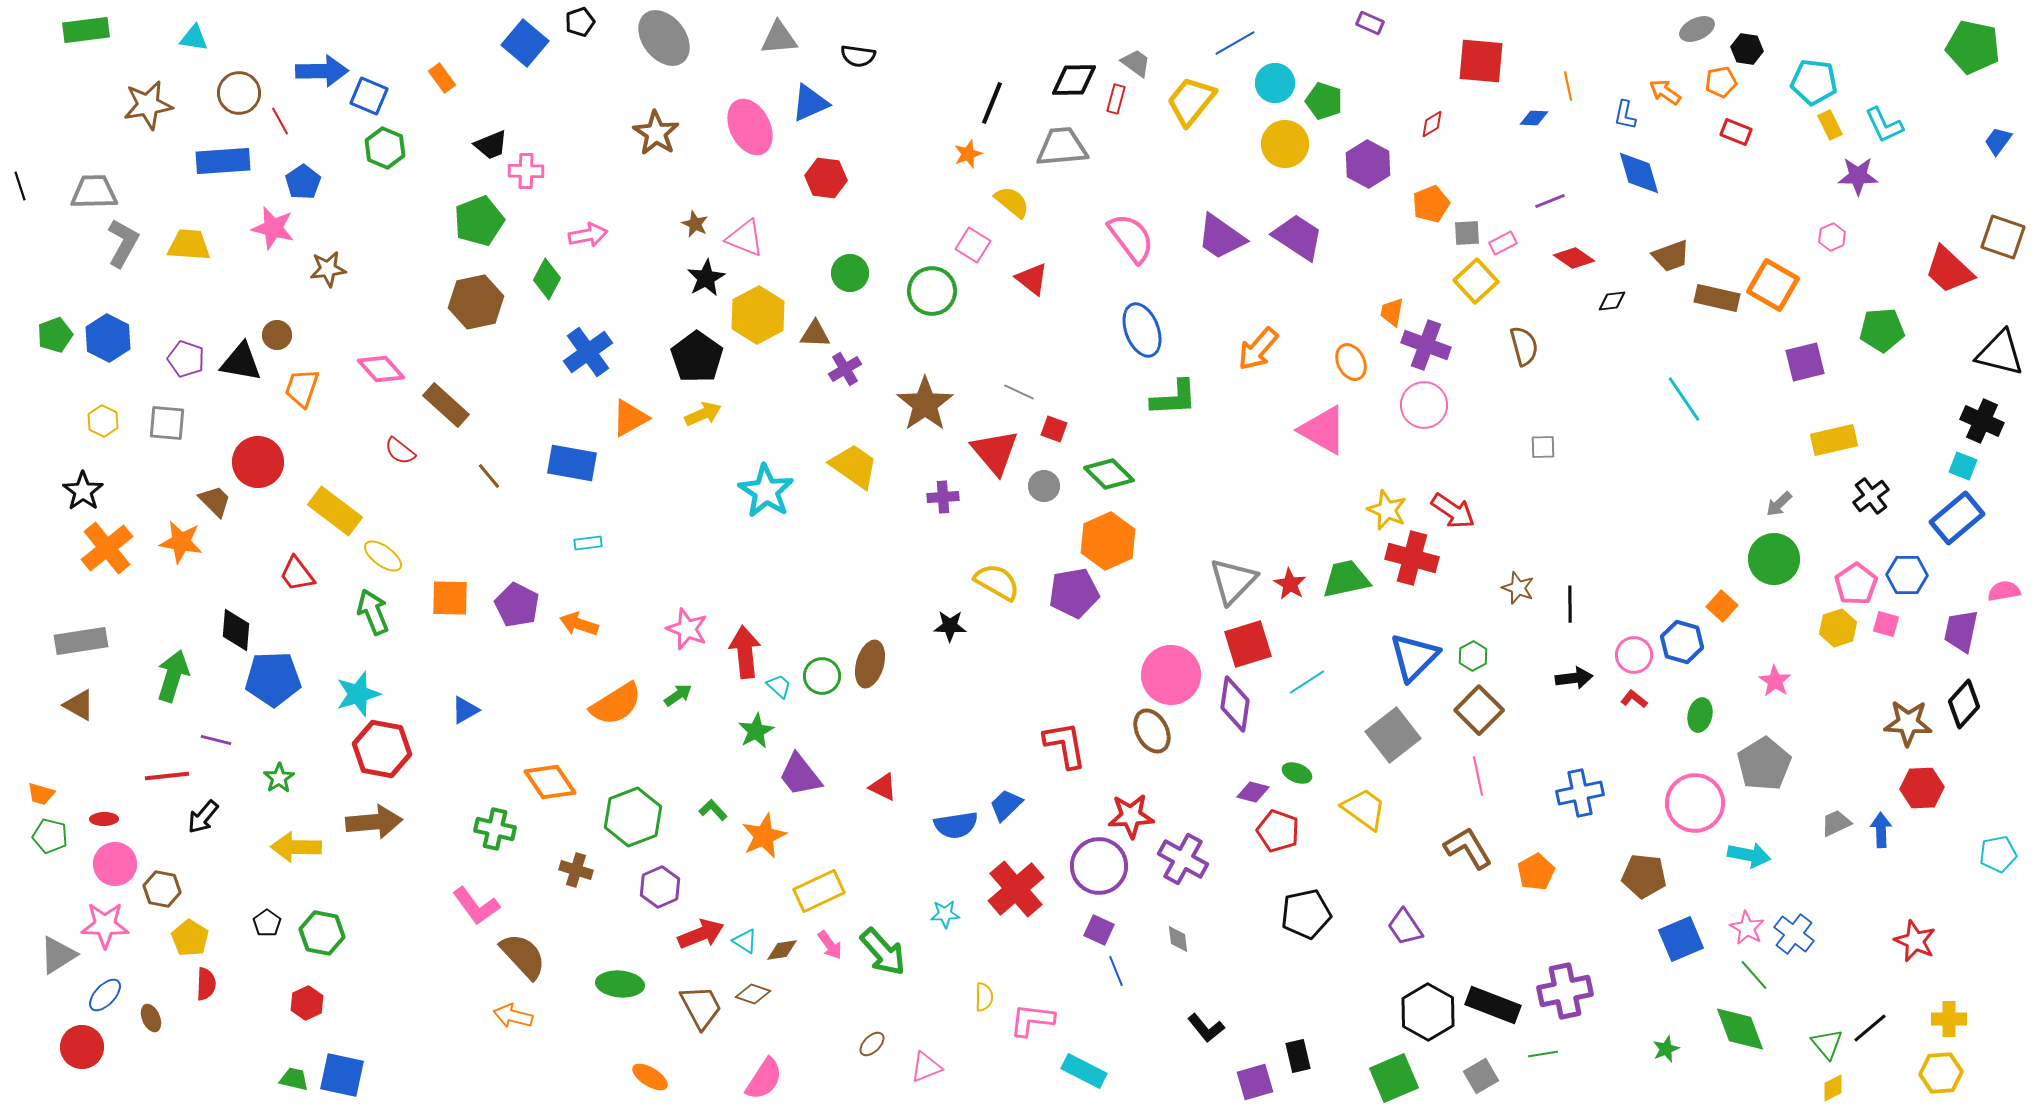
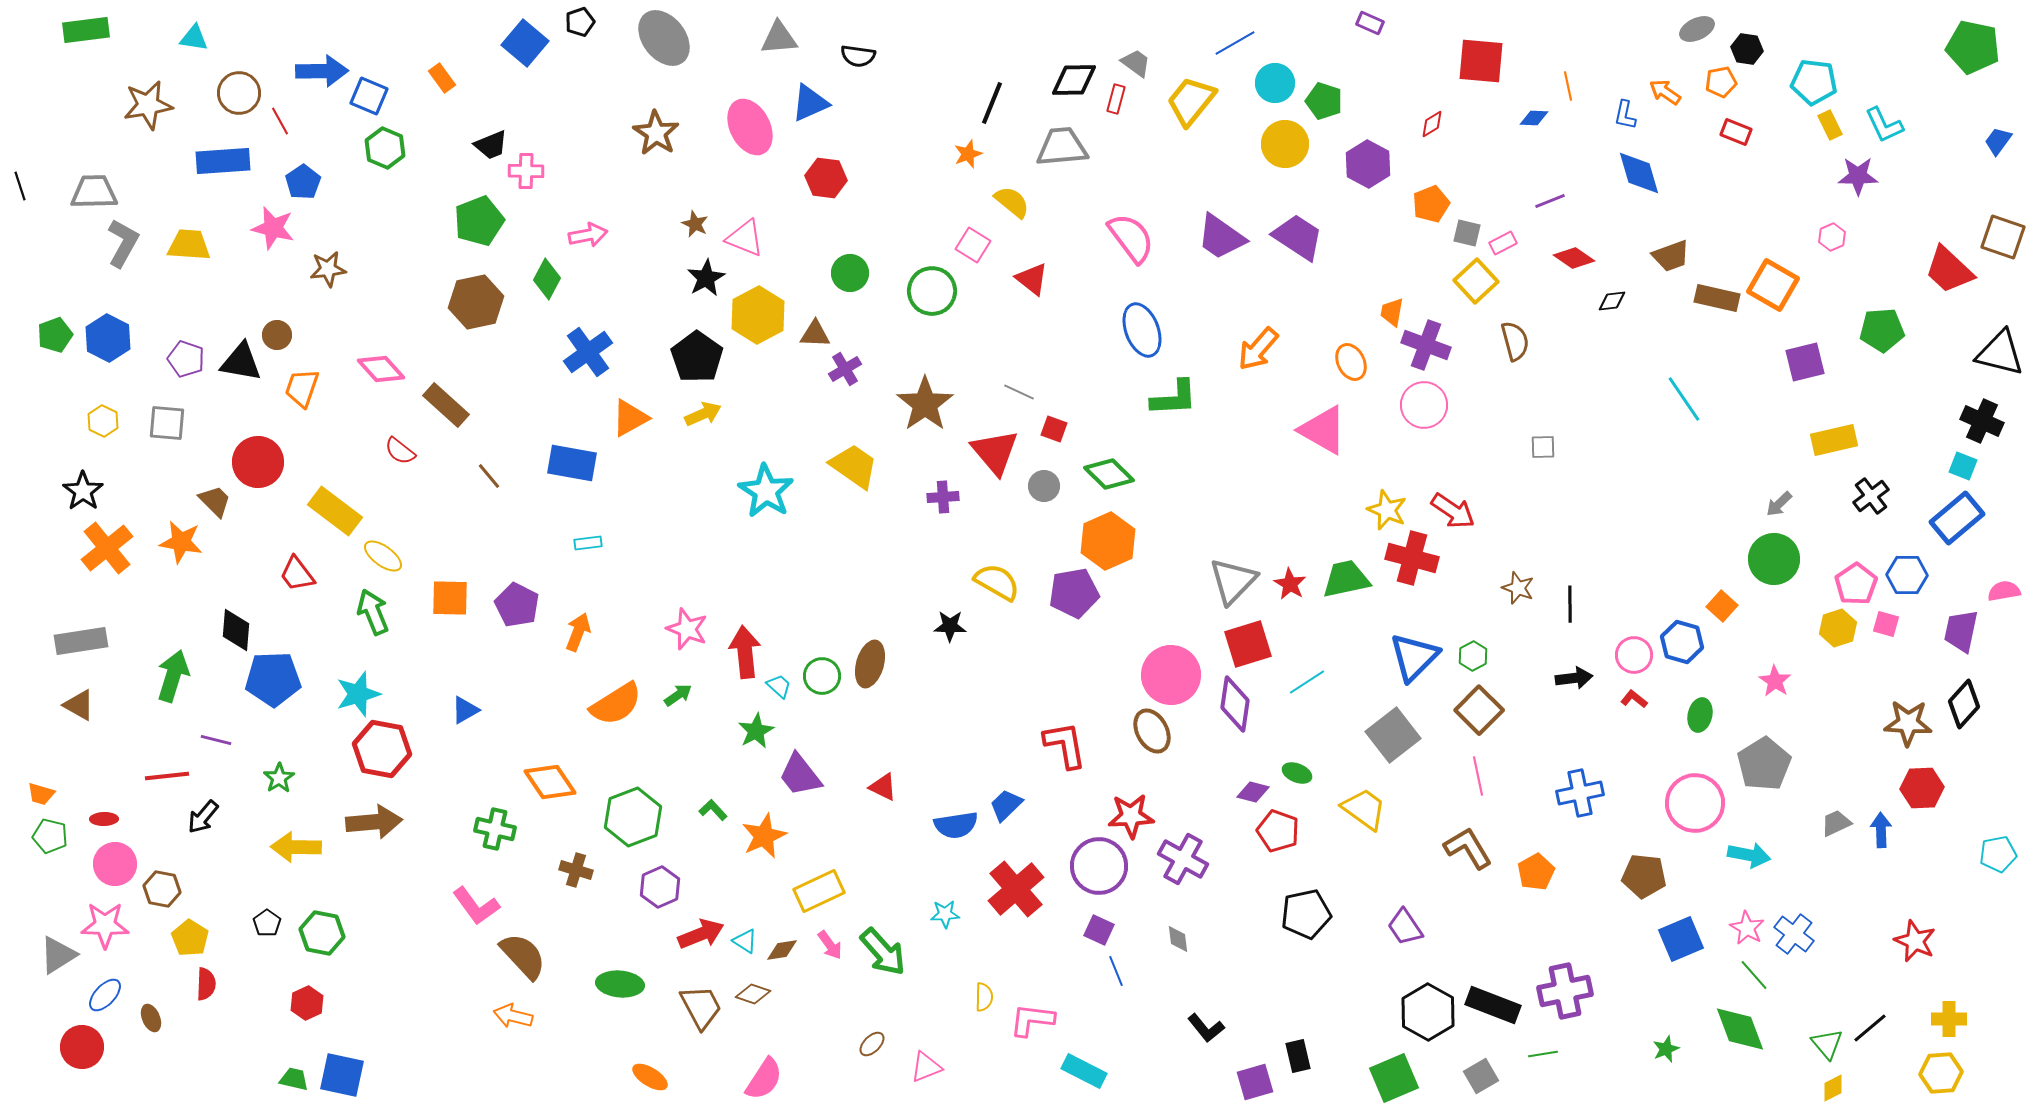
gray square at (1467, 233): rotated 16 degrees clockwise
brown semicircle at (1524, 346): moved 9 px left, 5 px up
orange arrow at (579, 624): moved 1 px left, 8 px down; rotated 93 degrees clockwise
